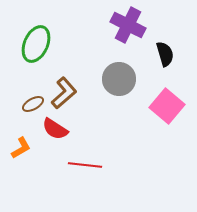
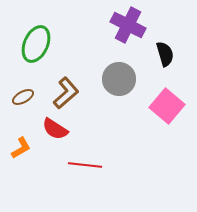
brown L-shape: moved 2 px right
brown ellipse: moved 10 px left, 7 px up
